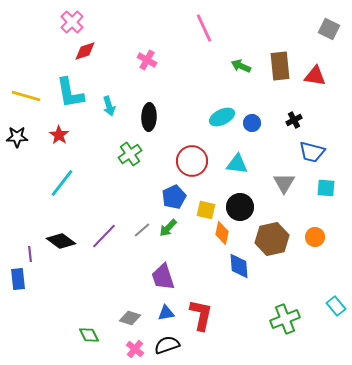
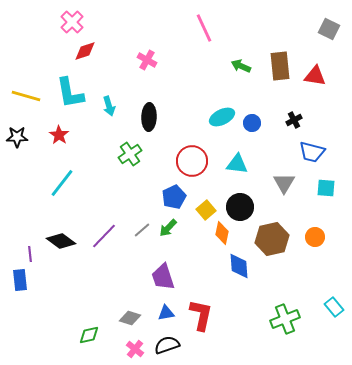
yellow square at (206, 210): rotated 36 degrees clockwise
blue rectangle at (18, 279): moved 2 px right, 1 px down
cyan rectangle at (336, 306): moved 2 px left, 1 px down
green diamond at (89, 335): rotated 75 degrees counterclockwise
